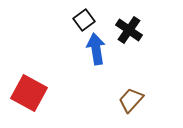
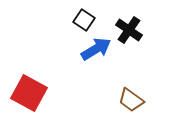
black square: rotated 20 degrees counterclockwise
blue arrow: rotated 68 degrees clockwise
brown trapezoid: rotated 96 degrees counterclockwise
